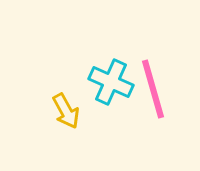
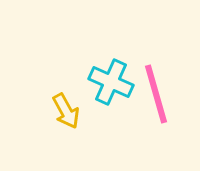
pink line: moved 3 px right, 5 px down
